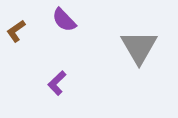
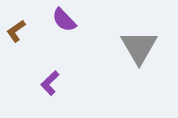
purple L-shape: moved 7 px left
